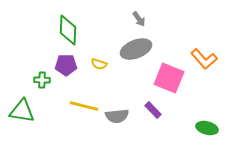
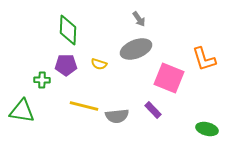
orange L-shape: rotated 24 degrees clockwise
green ellipse: moved 1 px down
